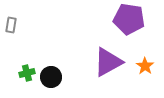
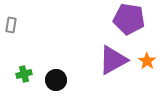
purple triangle: moved 5 px right, 2 px up
orange star: moved 2 px right, 5 px up
green cross: moved 3 px left, 1 px down
black circle: moved 5 px right, 3 px down
